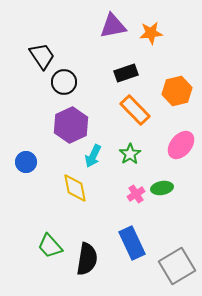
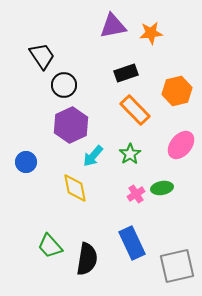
black circle: moved 3 px down
cyan arrow: rotated 15 degrees clockwise
gray square: rotated 18 degrees clockwise
